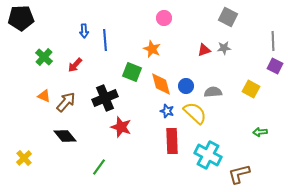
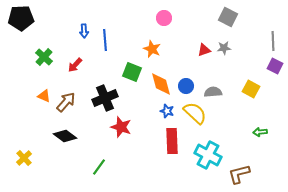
black diamond: rotated 15 degrees counterclockwise
